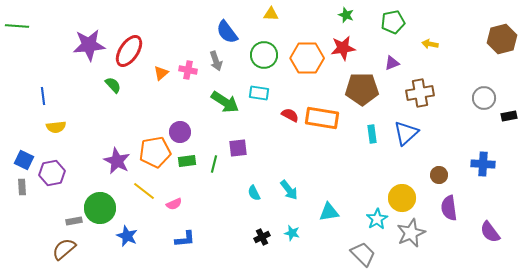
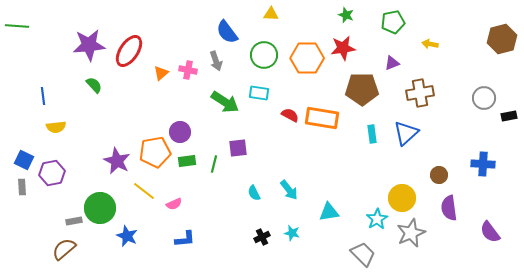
green semicircle at (113, 85): moved 19 px left
